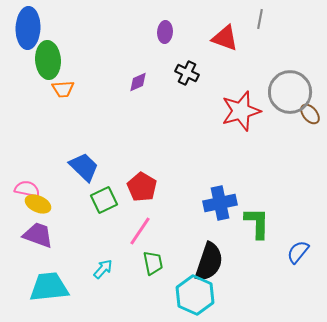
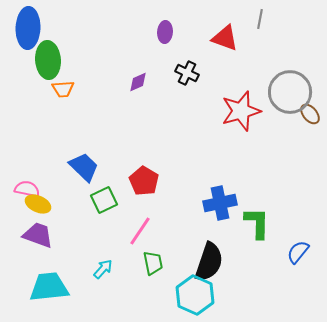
red pentagon: moved 2 px right, 6 px up
